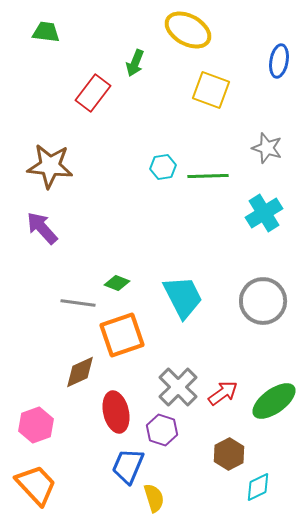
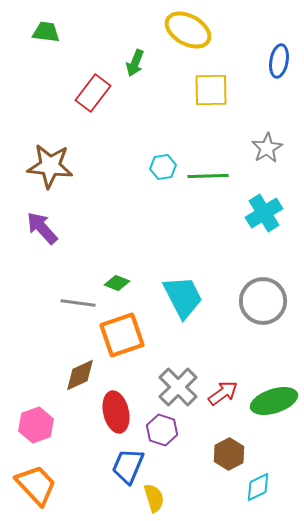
yellow square: rotated 21 degrees counterclockwise
gray star: rotated 24 degrees clockwise
brown diamond: moved 3 px down
green ellipse: rotated 18 degrees clockwise
